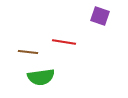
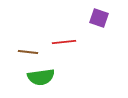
purple square: moved 1 px left, 2 px down
red line: rotated 15 degrees counterclockwise
